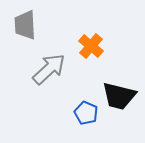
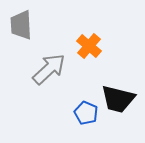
gray trapezoid: moved 4 px left
orange cross: moved 2 px left
black trapezoid: moved 1 px left, 3 px down
